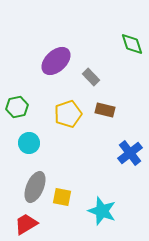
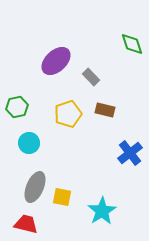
cyan star: rotated 20 degrees clockwise
red trapezoid: rotated 45 degrees clockwise
